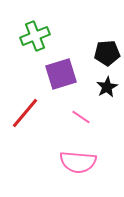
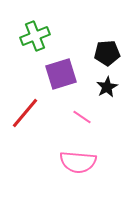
pink line: moved 1 px right
